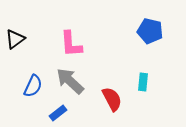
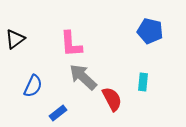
gray arrow: moved 13 px right, 4 px up
